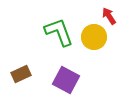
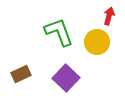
red arrow: rotated 48 degrees clockwise
yellow circle: moved 3 px right, 5 px down
purple square: moved 2 px up; rotated 16 degrees clockwise
